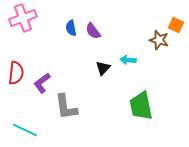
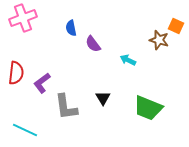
orange square: moved 1 px down
purple semicircle: moved 13 px down
cyan arrow: rotated 21 degrees clockwise
black triangle: moved 30 px down; rotated 14 degrees counterclockwise
green trapezoid: moved 7 px right, 2 px down; rotated 56 degrees counterclockwise
